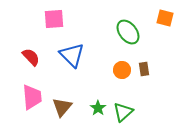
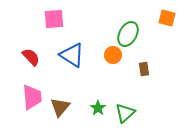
orange square: moved 2 px right
green ellipse: moved 2 px down; rotated 65 degrees clockwise
blue triangle: rotated 12 degrees counterclockwise
orange circle: moved 9 px left, 15 px up
brown triangle: moved 2 px left
green triangle: moved 2 px right, 1 px down
